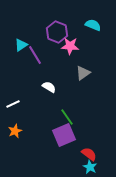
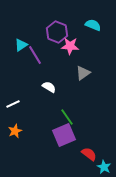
cyan star: moved 14 px right
